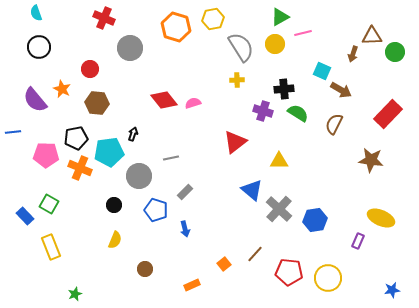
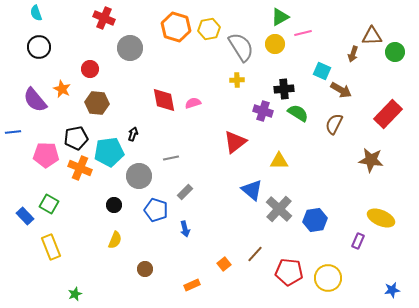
yellow hexagon at (213, 19): moved 4 px left, 10 px down
red diamond at (164, 100): rotated 28 degrees clockwise
